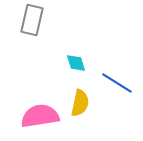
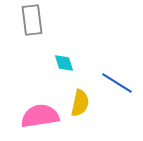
gray rectangle: rotated 20 degrees counterclockwise
cyan diamond: moved 12 px left
